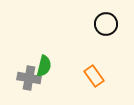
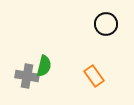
gray cross: moved 2 px left, 2 px up
